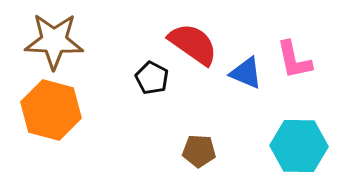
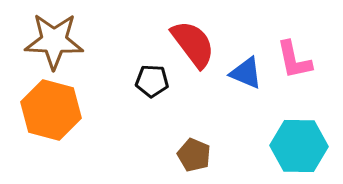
red semicircle: rotated 18 degrees clockwise
black pentagon: moved 3 px down; rotated 24 degrees counterclockwise
brown pentagon: moved 5 px left, 4 px down; rotated 20 degrees clockwise
